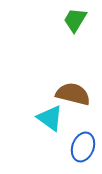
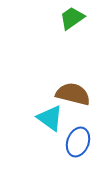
green trapezoid: moved 3 px left, 2 px up; rotated 24 degrees clockwise
blue ellipse: moved 5 px left, 5 px up
